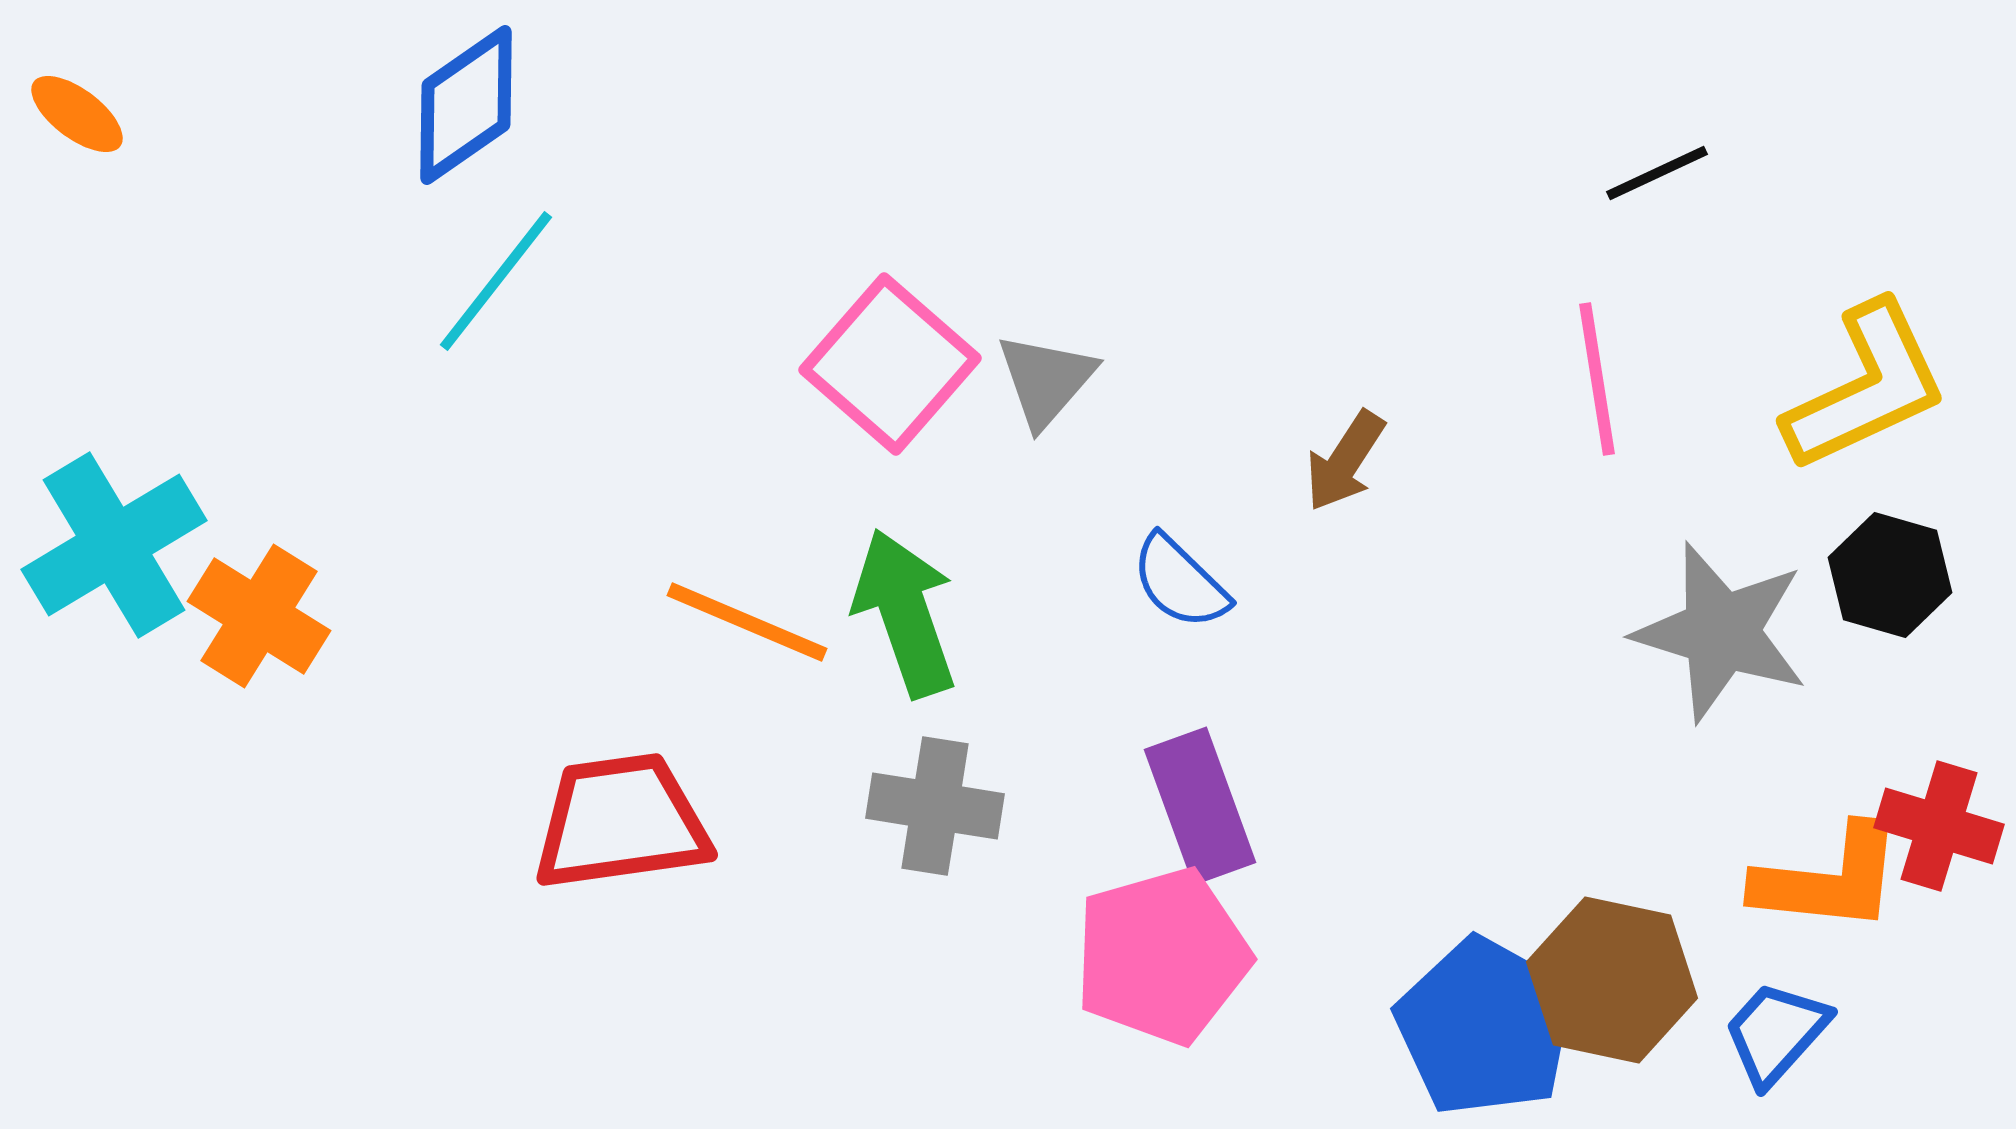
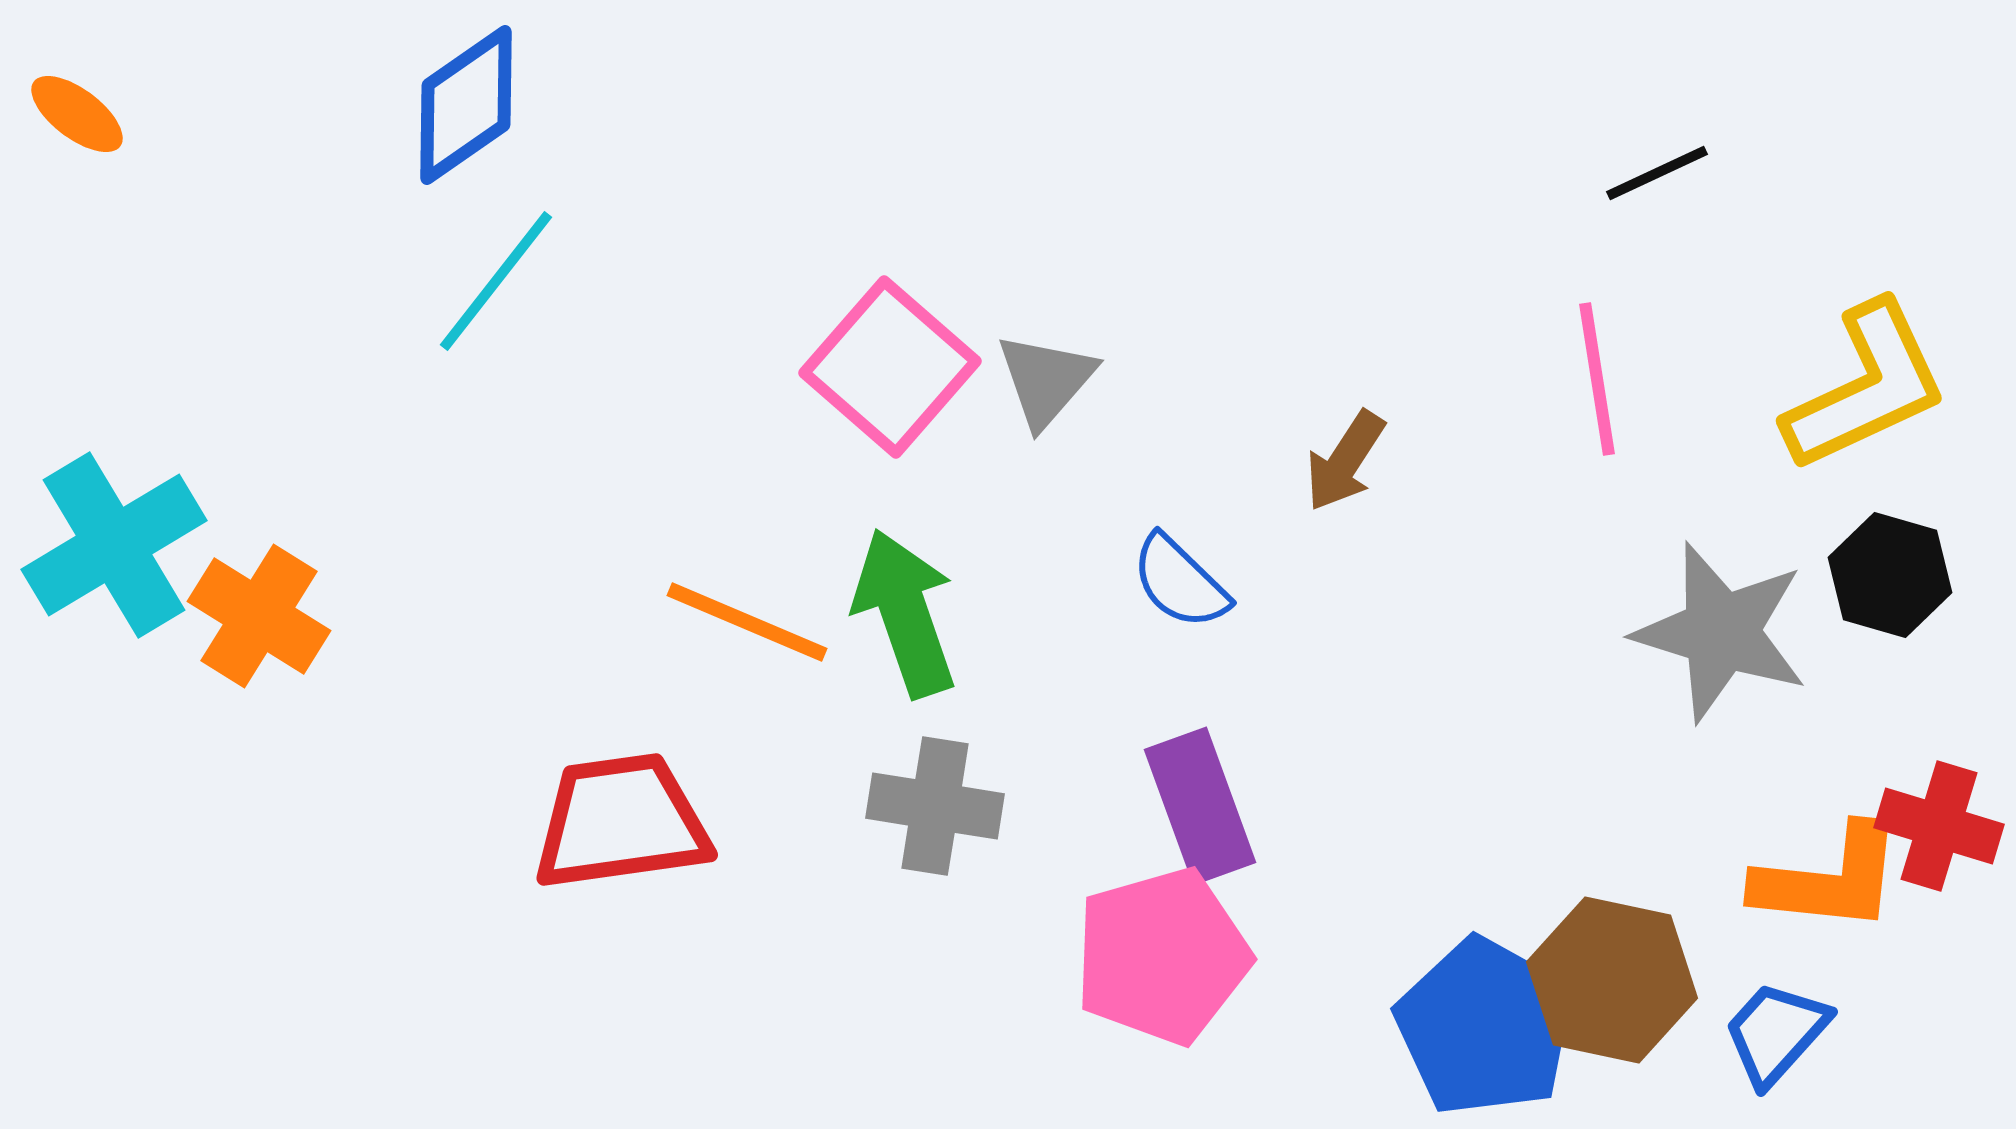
pink square: moved 3 px down
